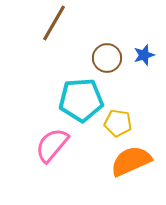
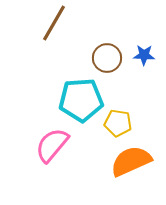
blue star: rotated 20 degrees clockwise
